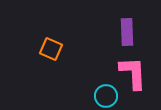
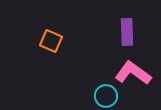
orange square: moved 8 px up
pink L-shape: rotated 51 degrees counterclockwise
